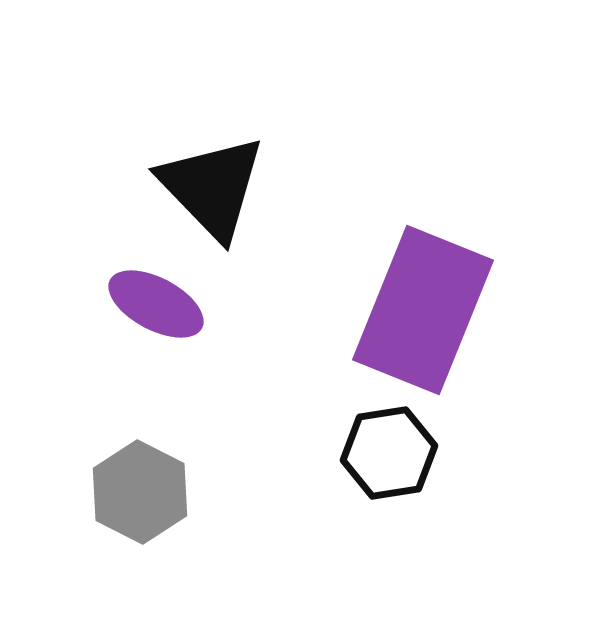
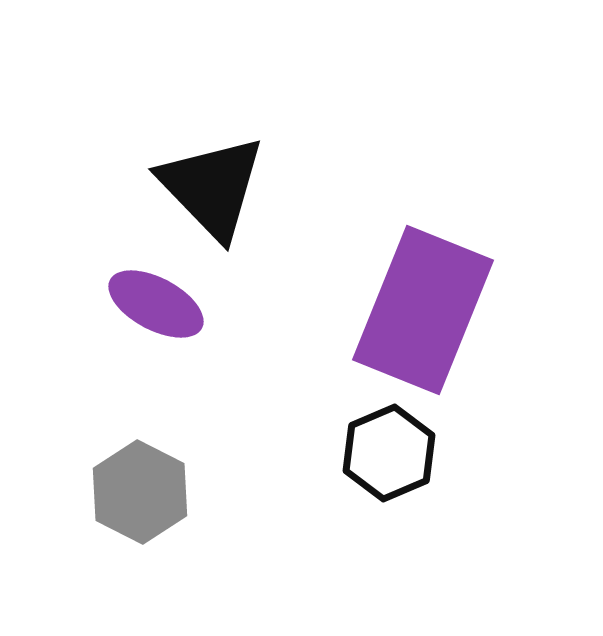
black hexagon: rotated 14 degrees counterclockwise
